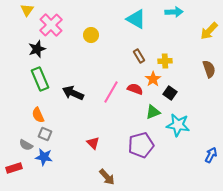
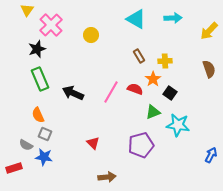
cyan arrow: moved 1 px left, 6 px down
brown arrow: rotated 54 degrees counterclockwise
